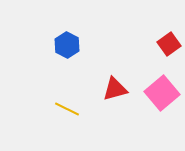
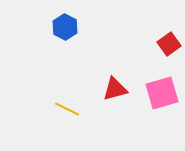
blue hexagon: moved 2 px left, 18 px up
pink square: rotated 24 degrees clockwise
